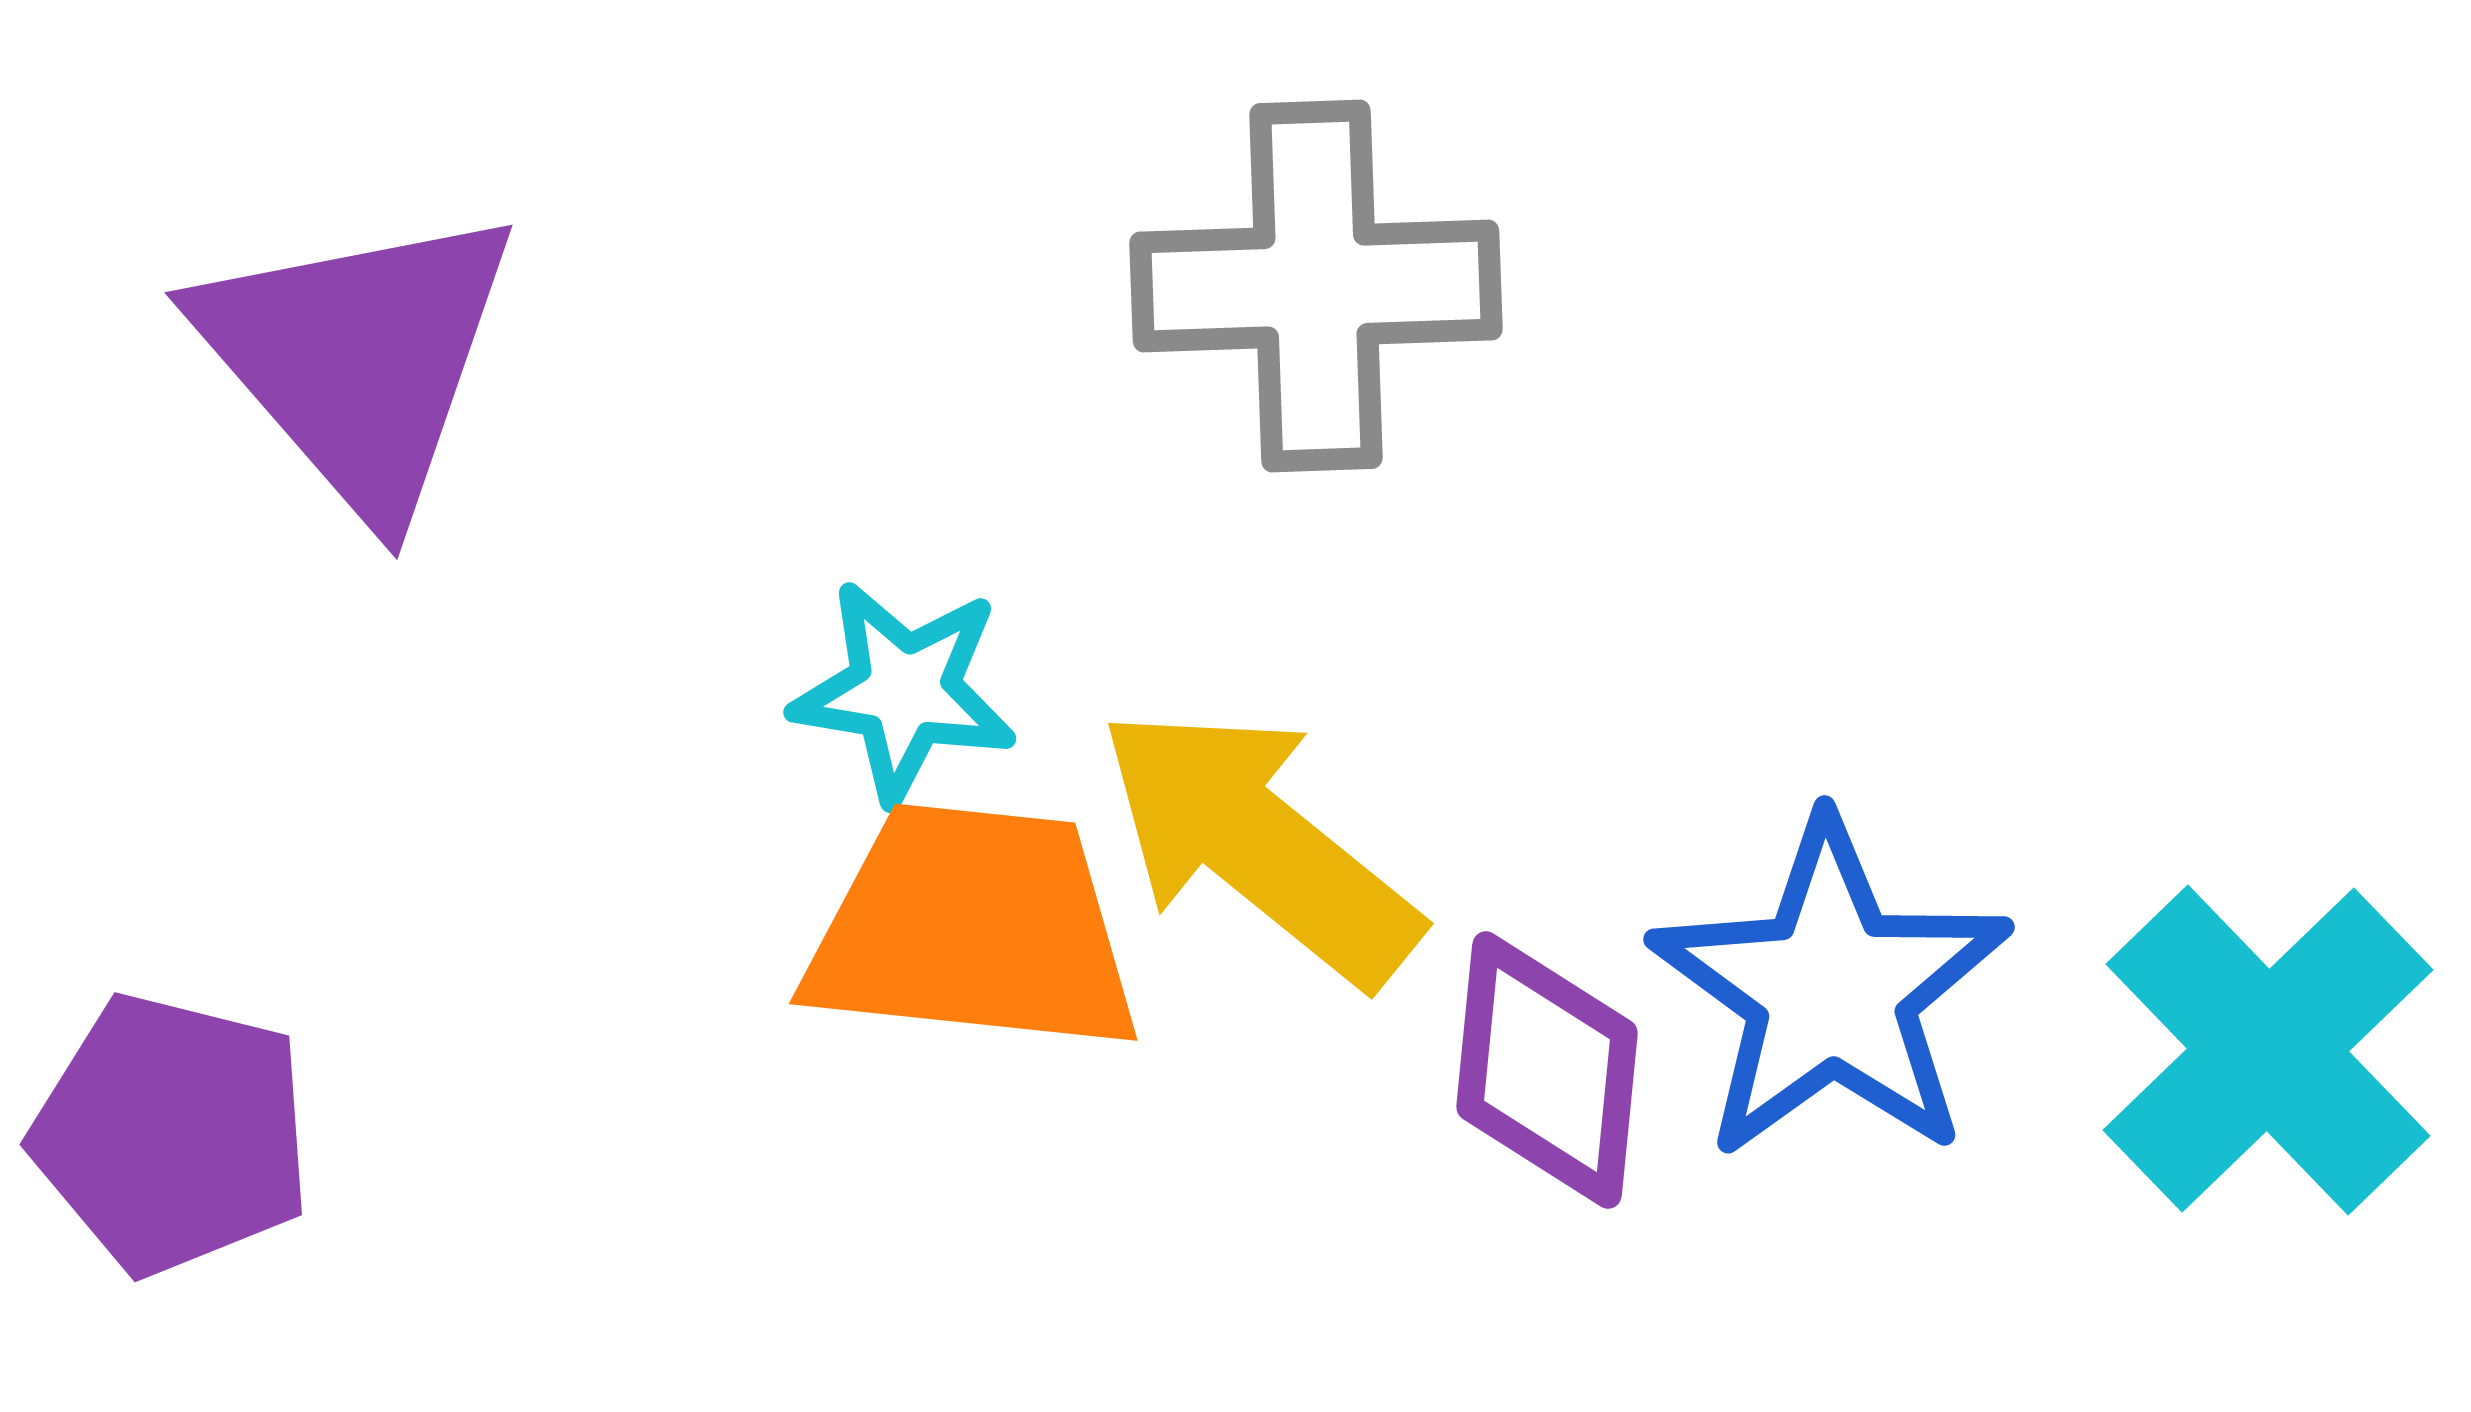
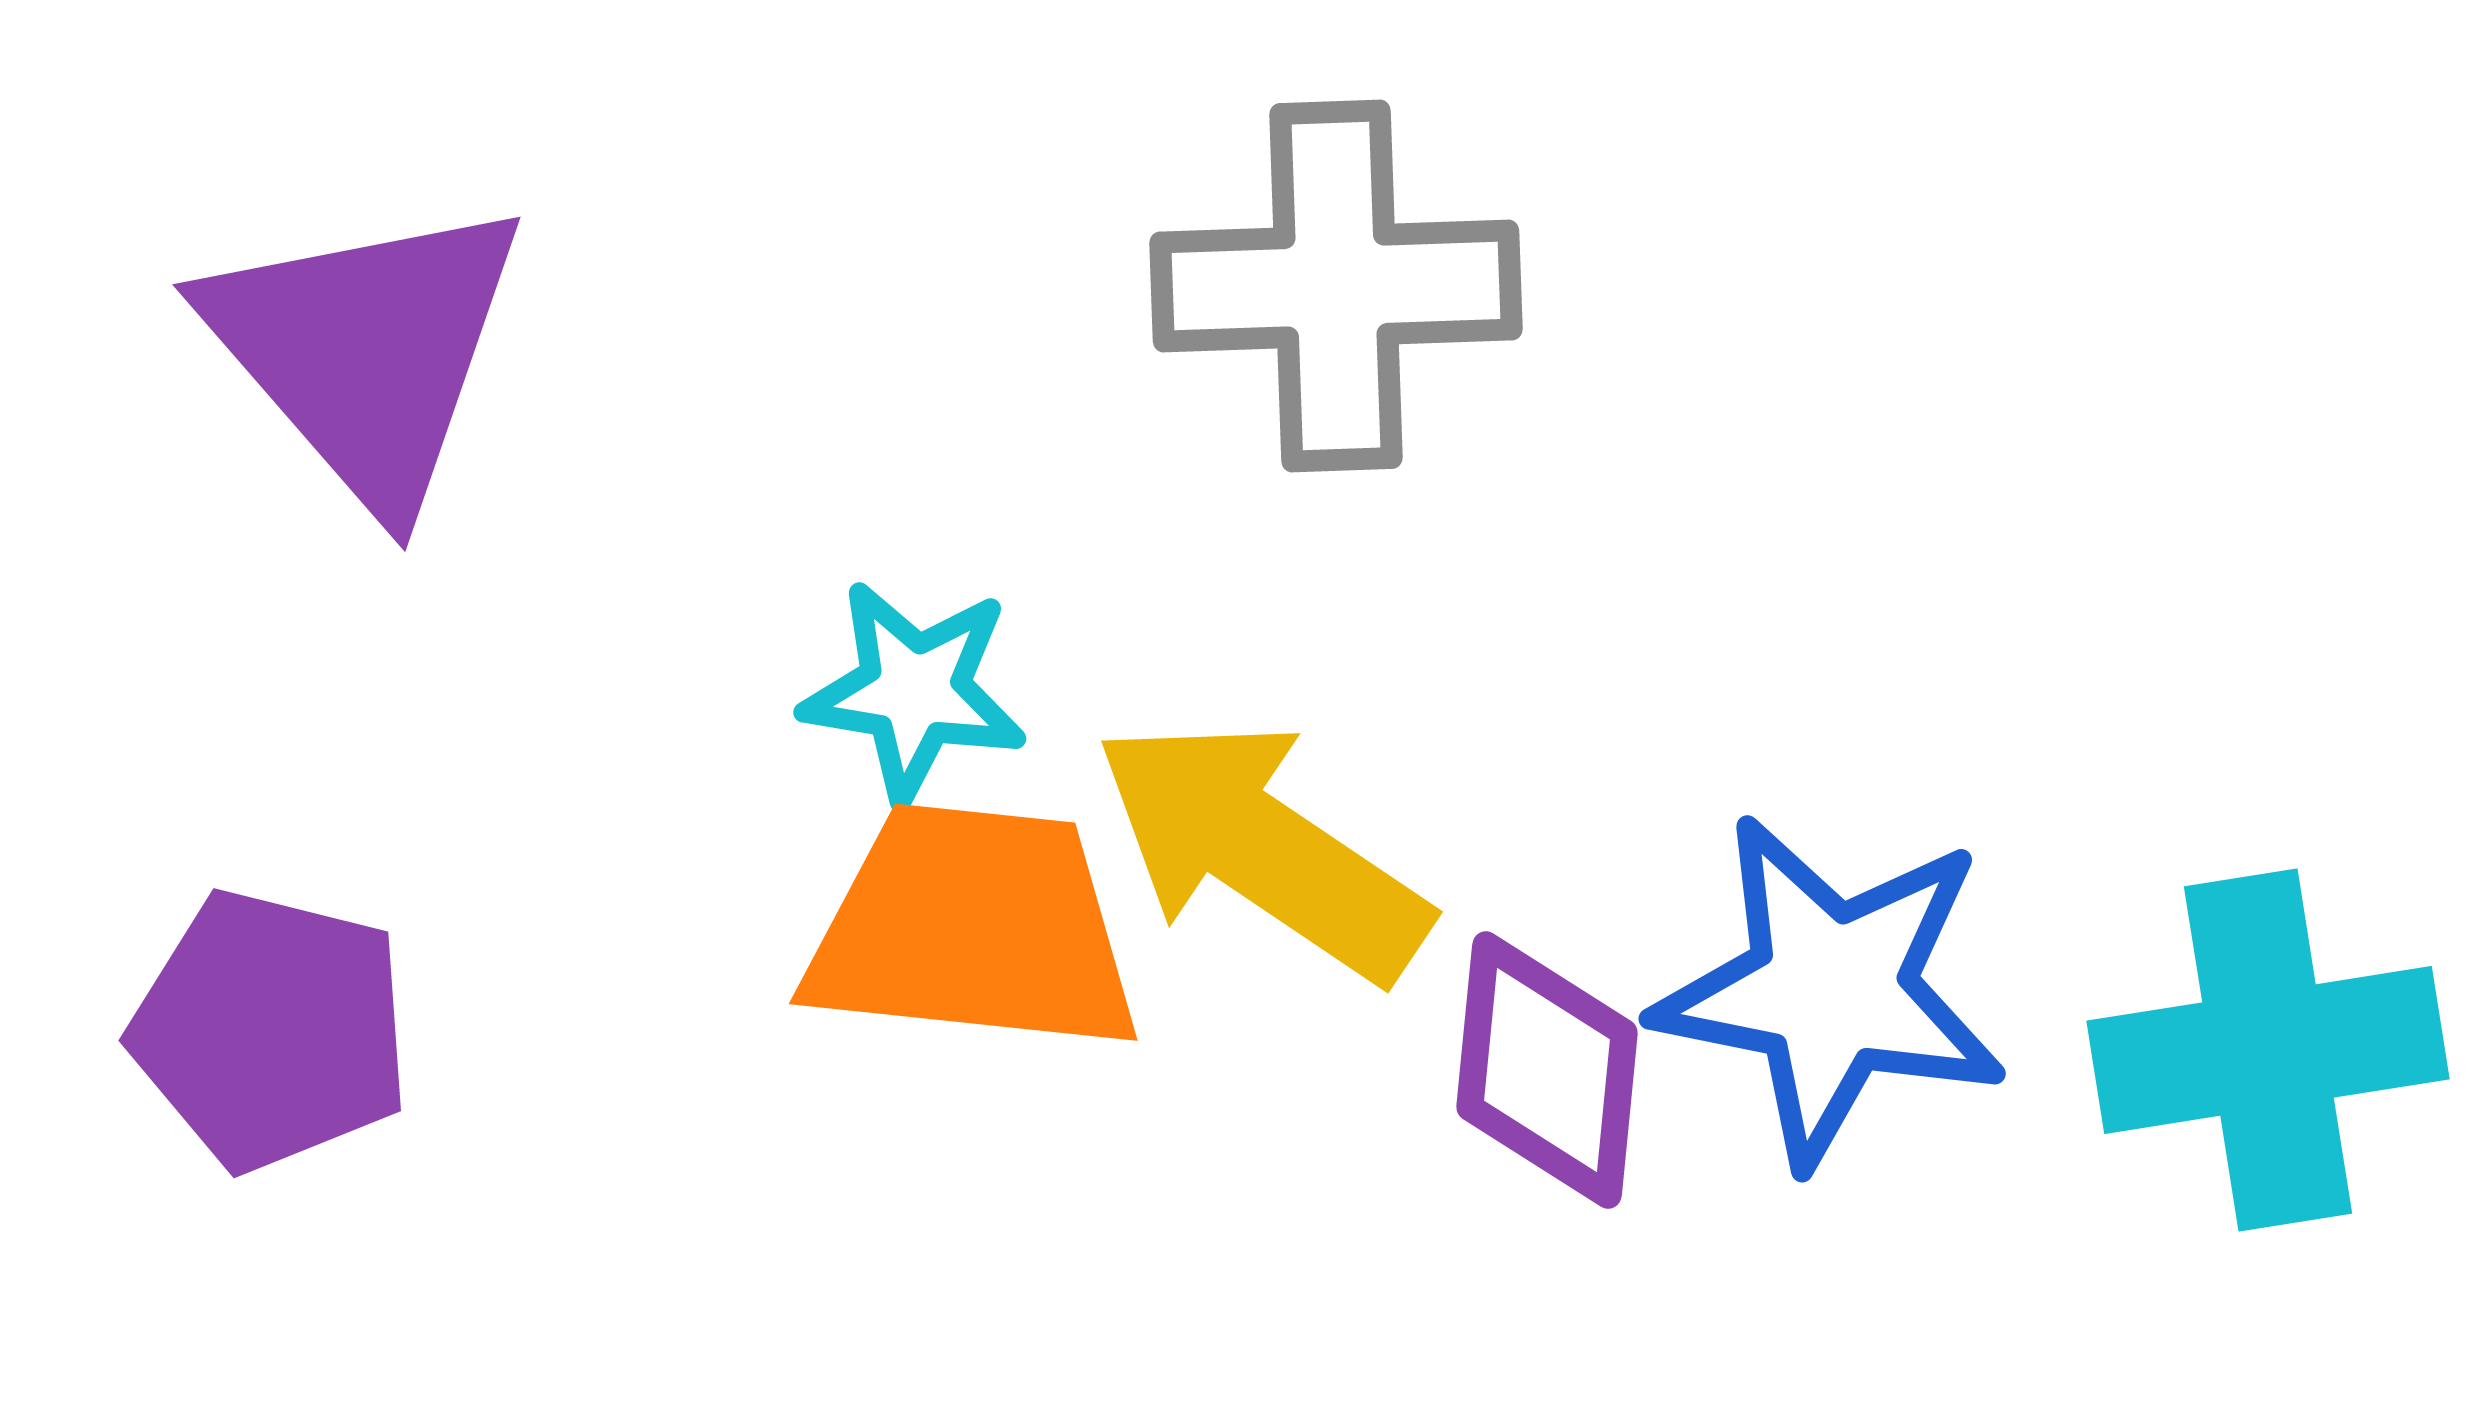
gray cross: moved 20 px right
purple triangle: moved 8 px right, 8 px up
cyan star: moved 10 px right
yellow arrow: moved 3 px right, 4 px down; rotated 5 degrees counterclockwise
blue star: rotated 25 degrees counterclockwise
cyan cross: rotated 35 degrees clockwise
purple pentagon: moved 99 px right, 104 px up
